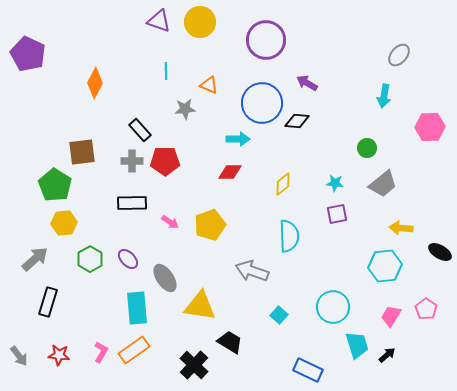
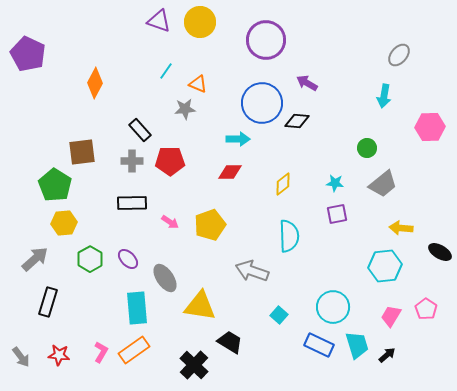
cyan line at (166, 71): rotated 36 degrees clockwise
orange triangle at (209, 85): moved 11 px left, 1 px up
red pentagon at (165, 161): moved 5 px right
gray arrow at (19, 356): moved 2 px right, 1 px down
blue rectangle at (308, 370): moved 11 px right, 25 px up
